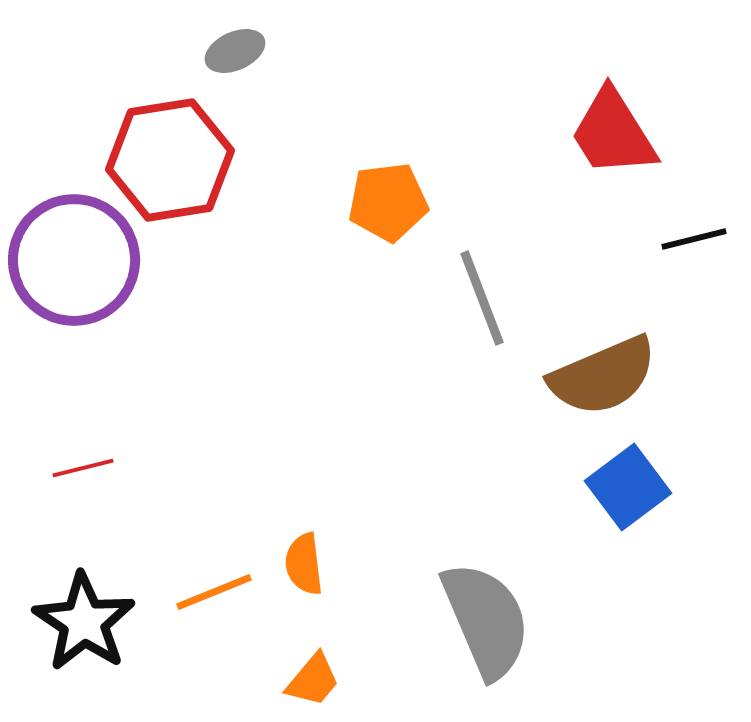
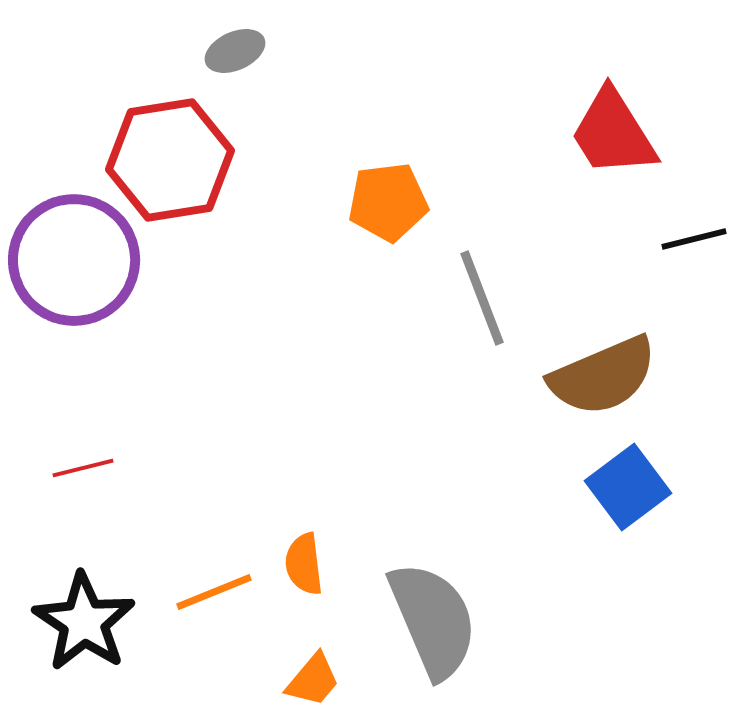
gray semicircle: moved 53 px left
